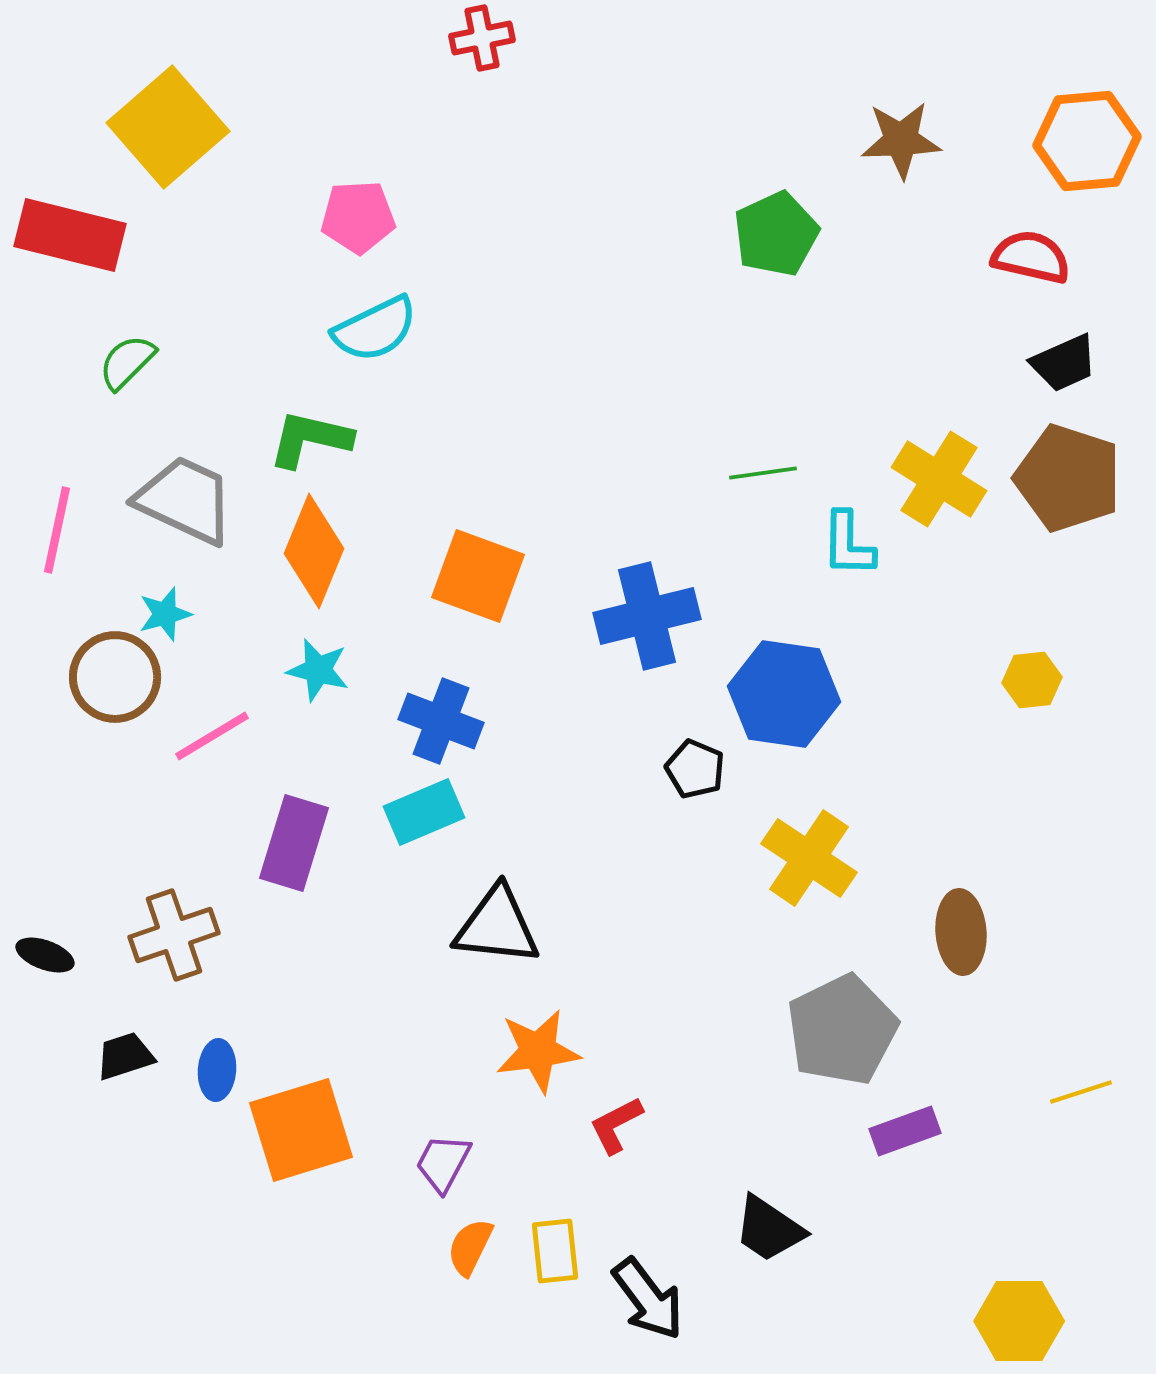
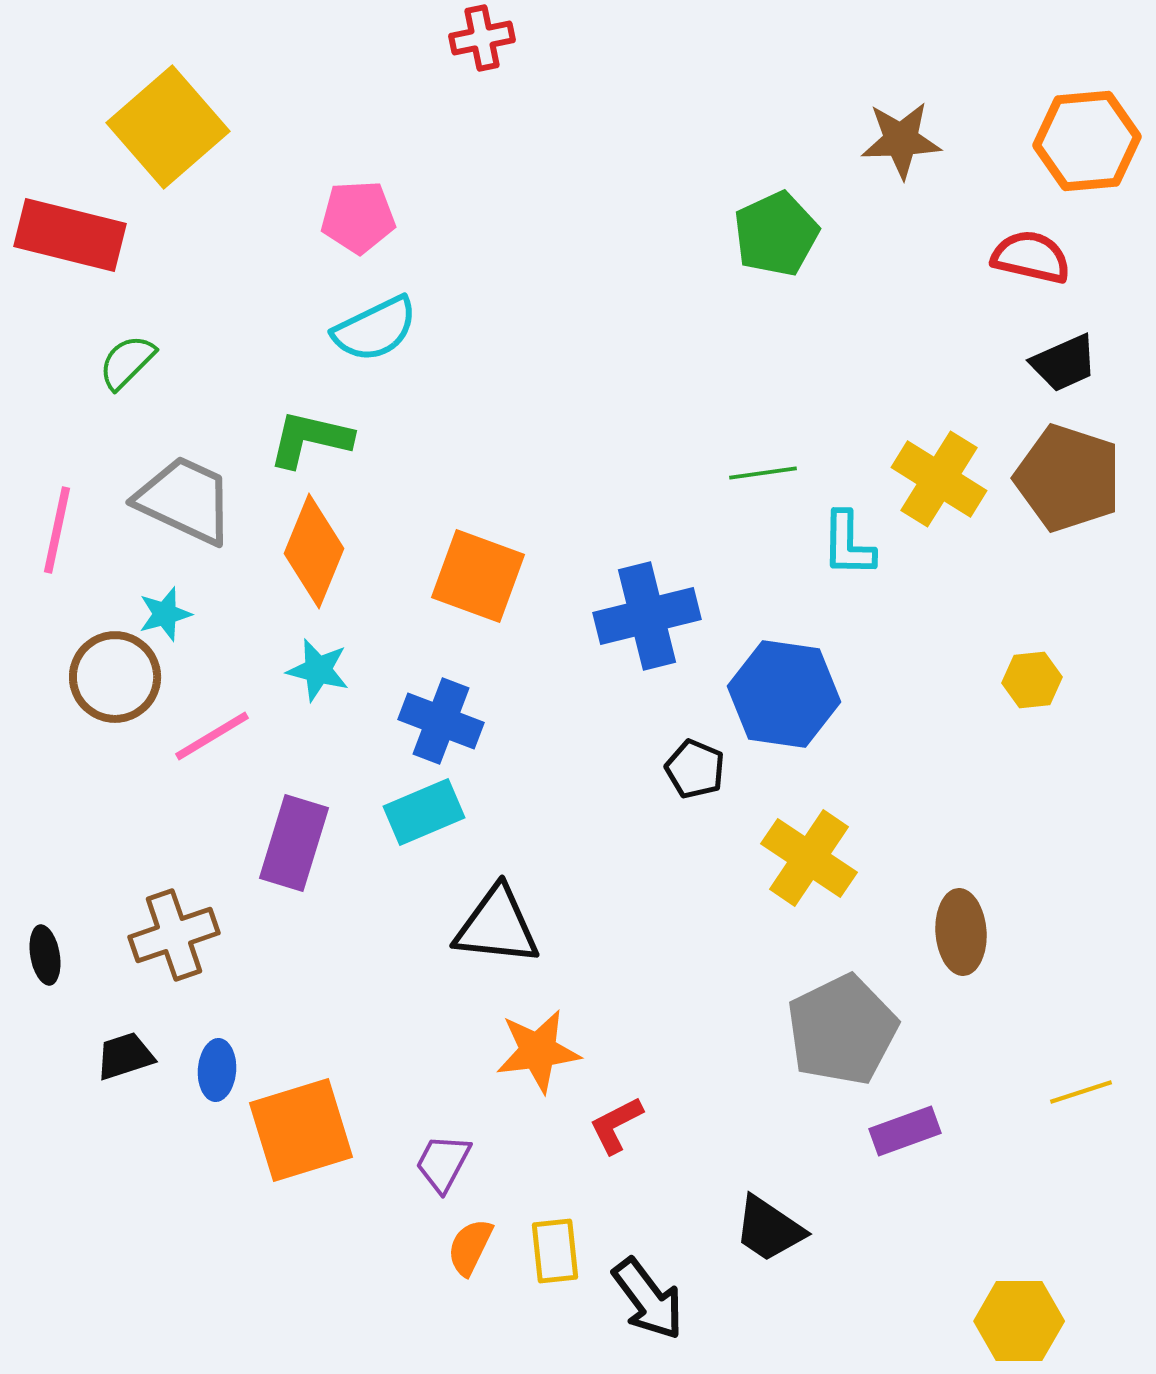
black ellipse at (45, 955): rotated 60 degrees clockwise
